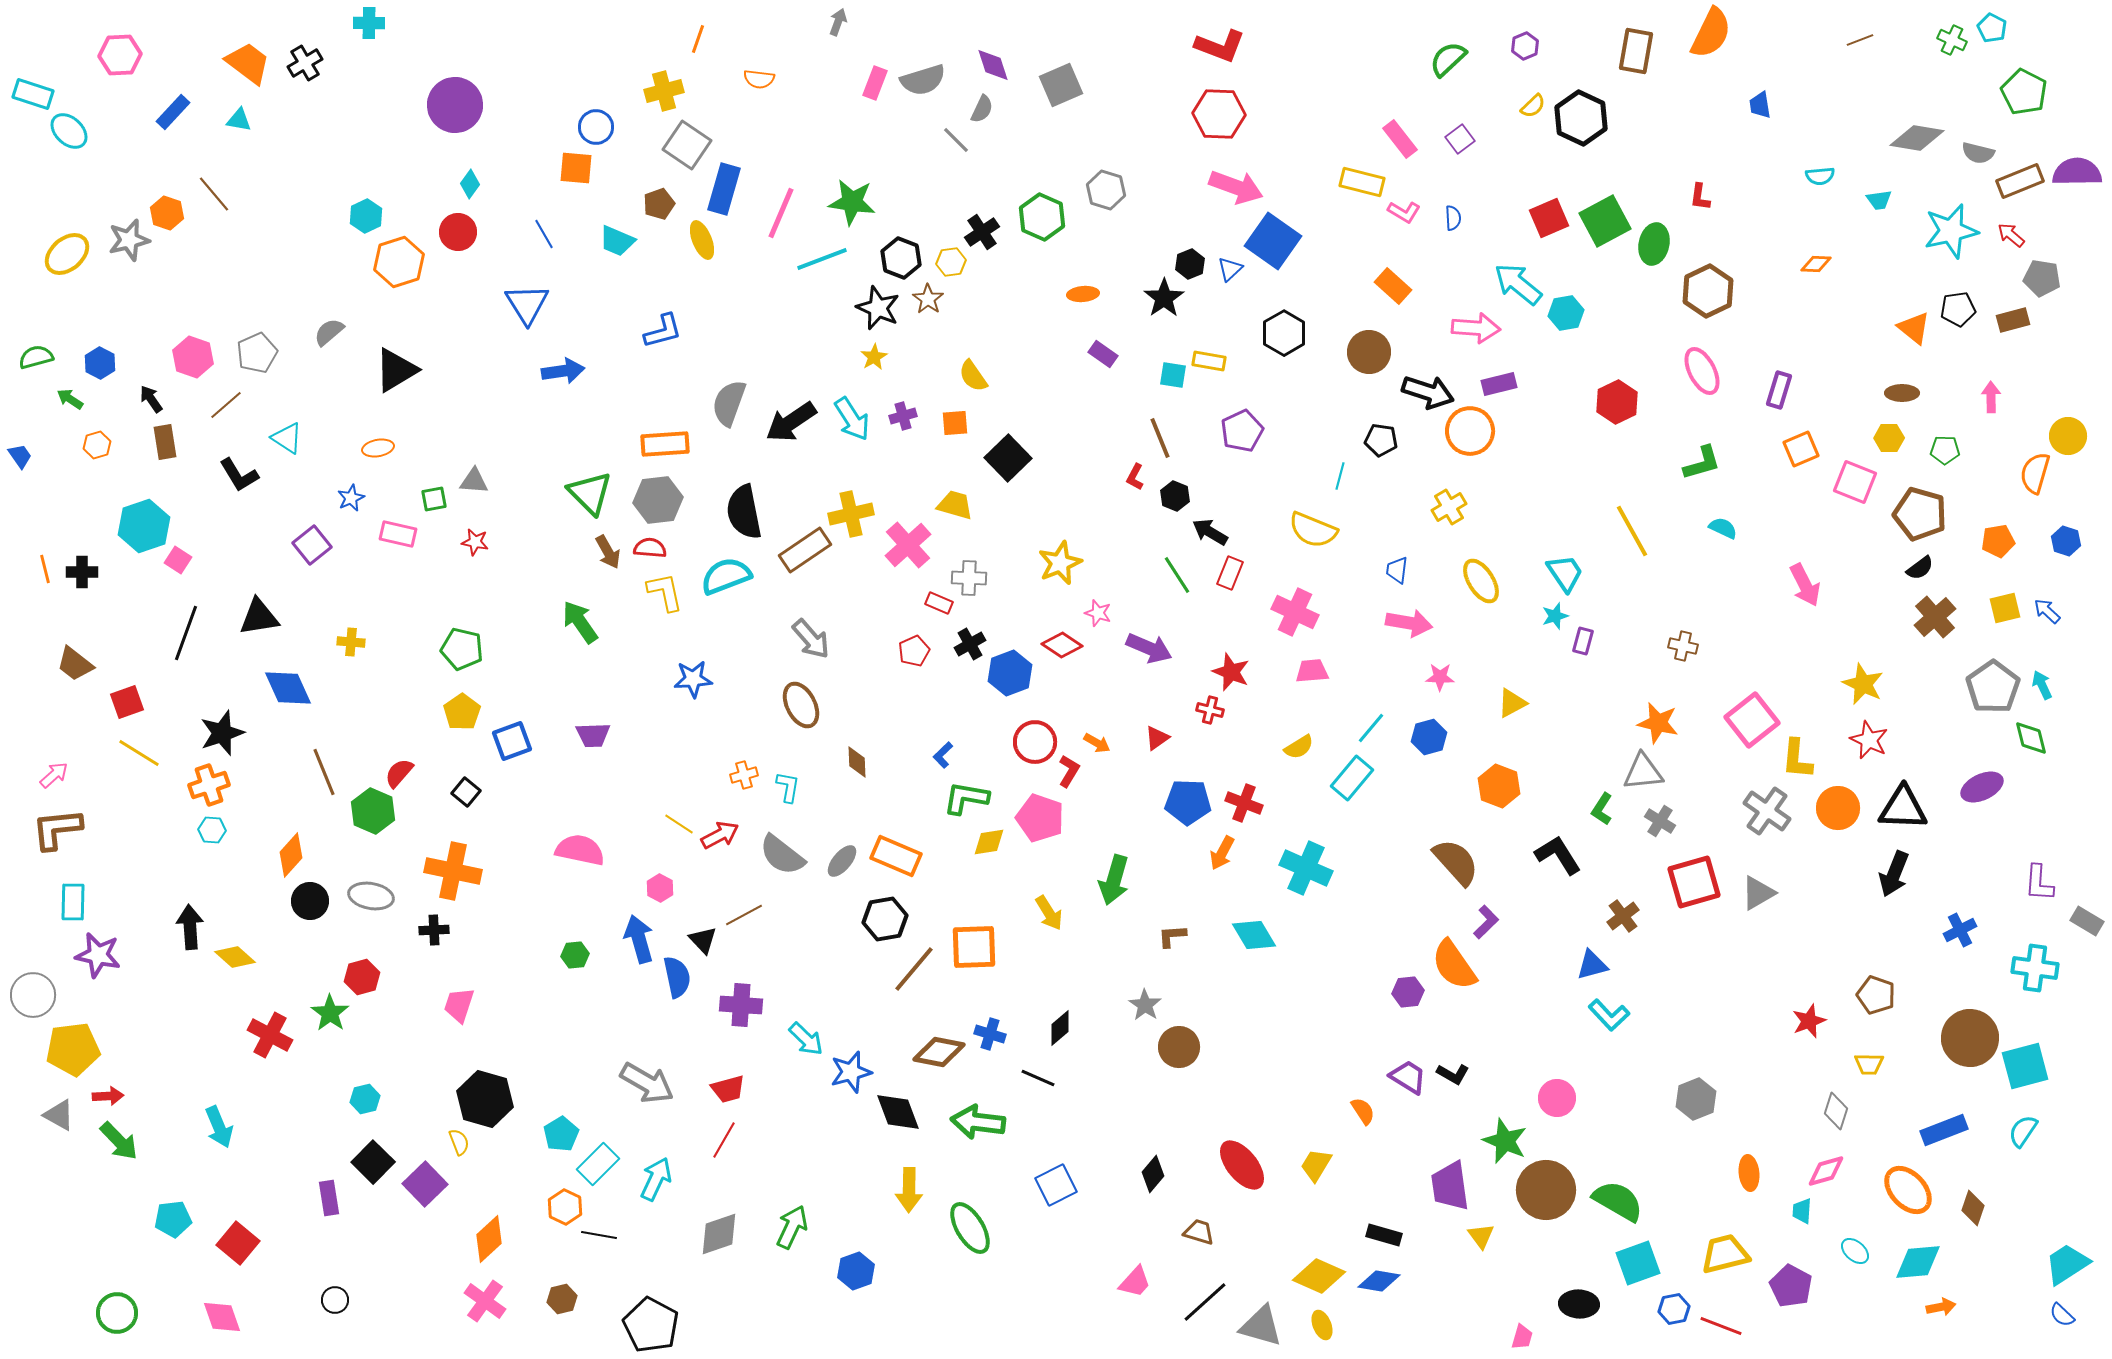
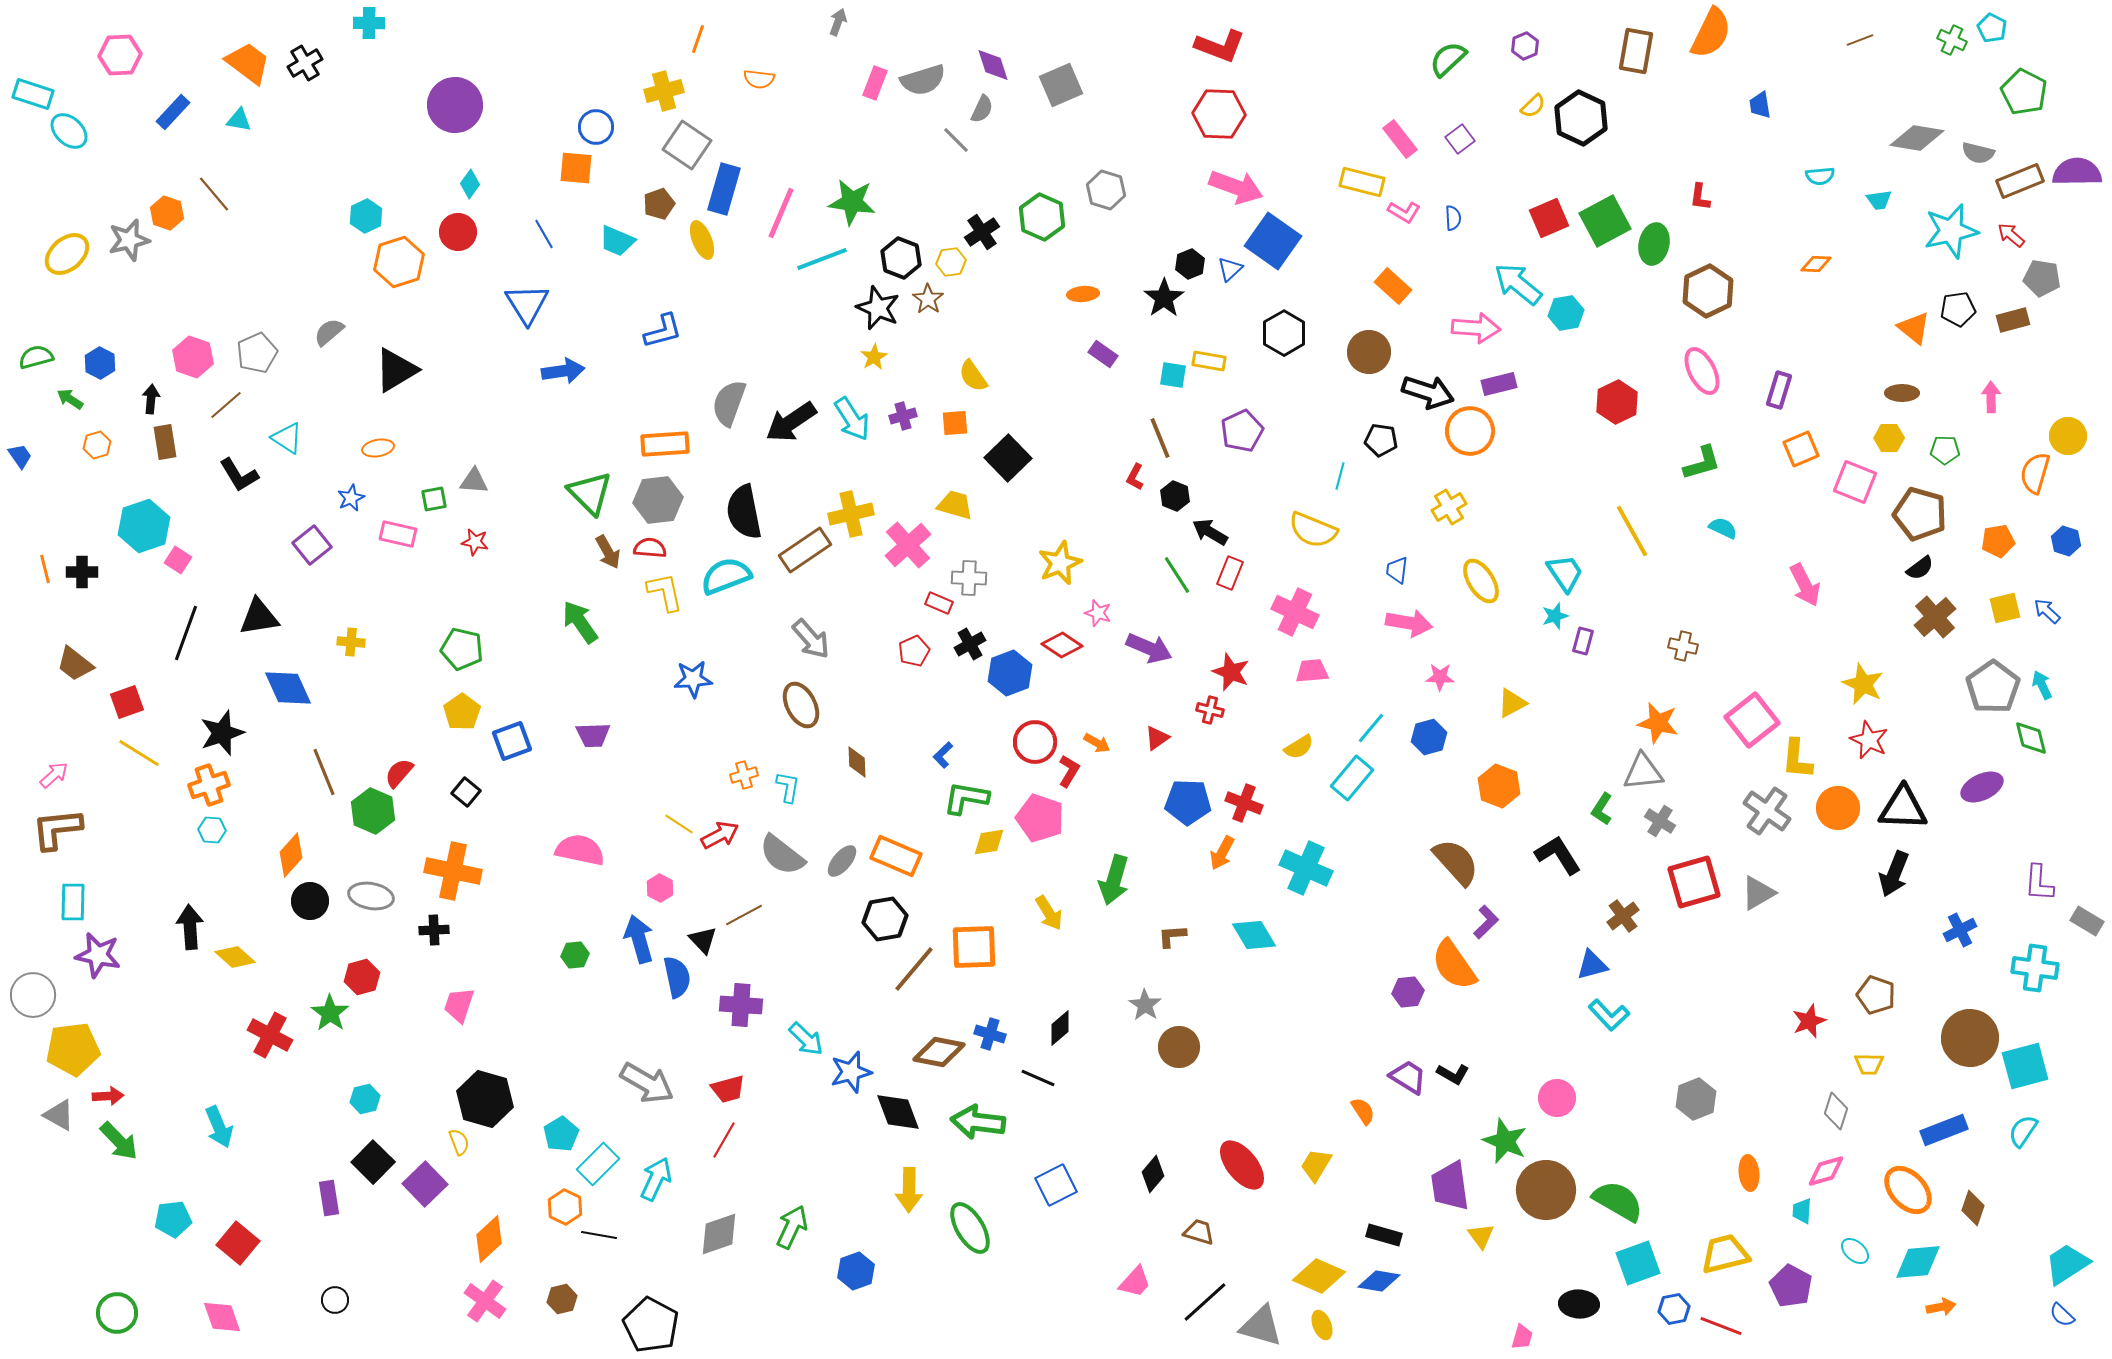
black arrow at (151, 399): rotated 40 degrees clockwise
